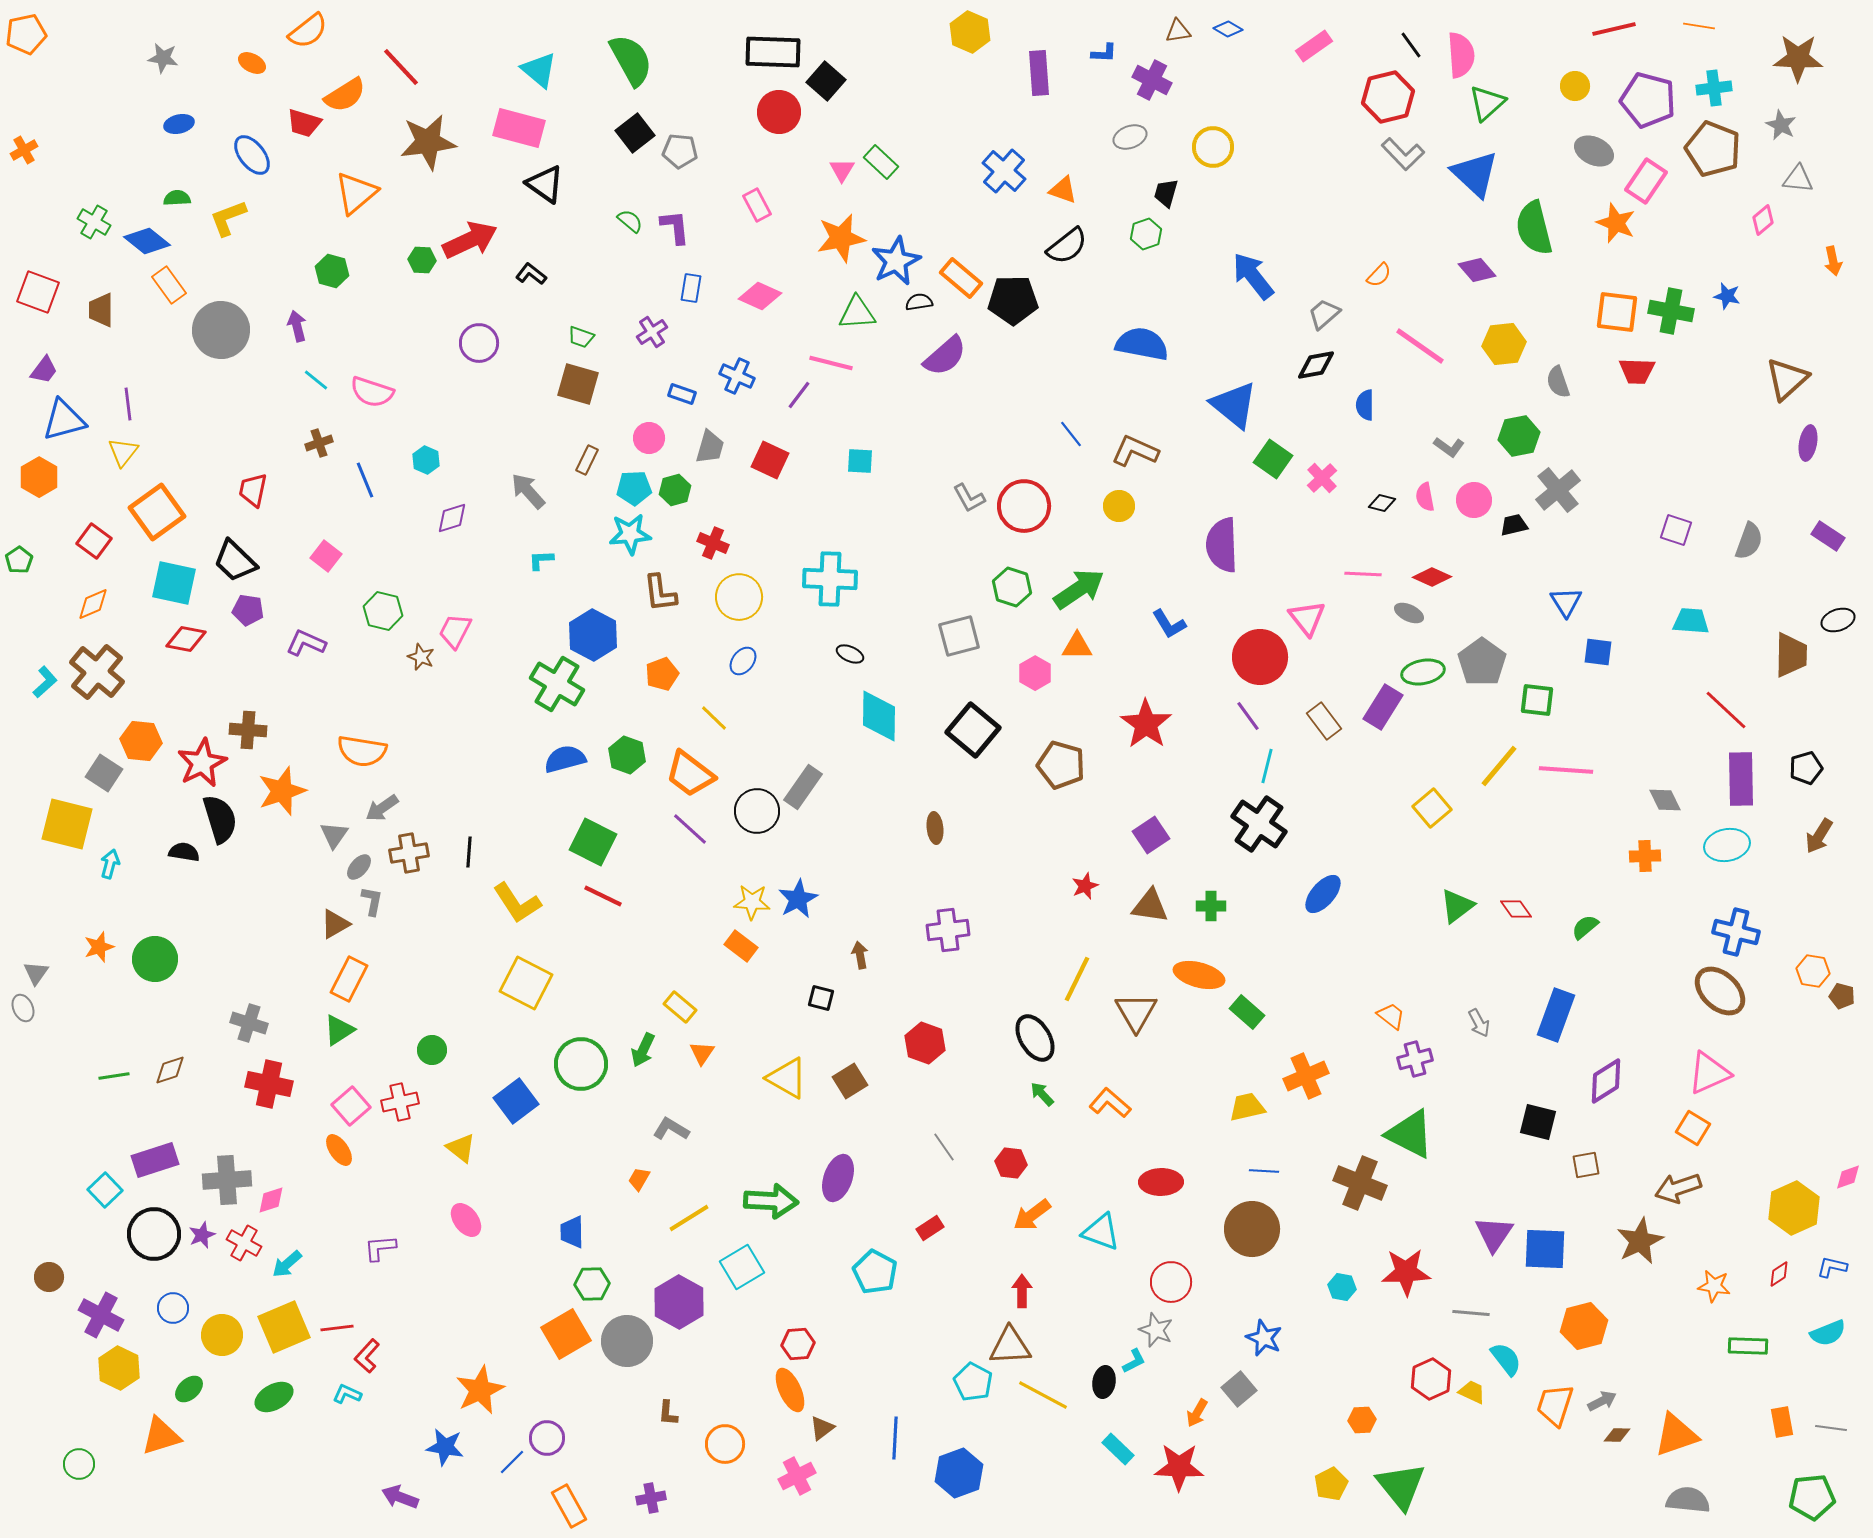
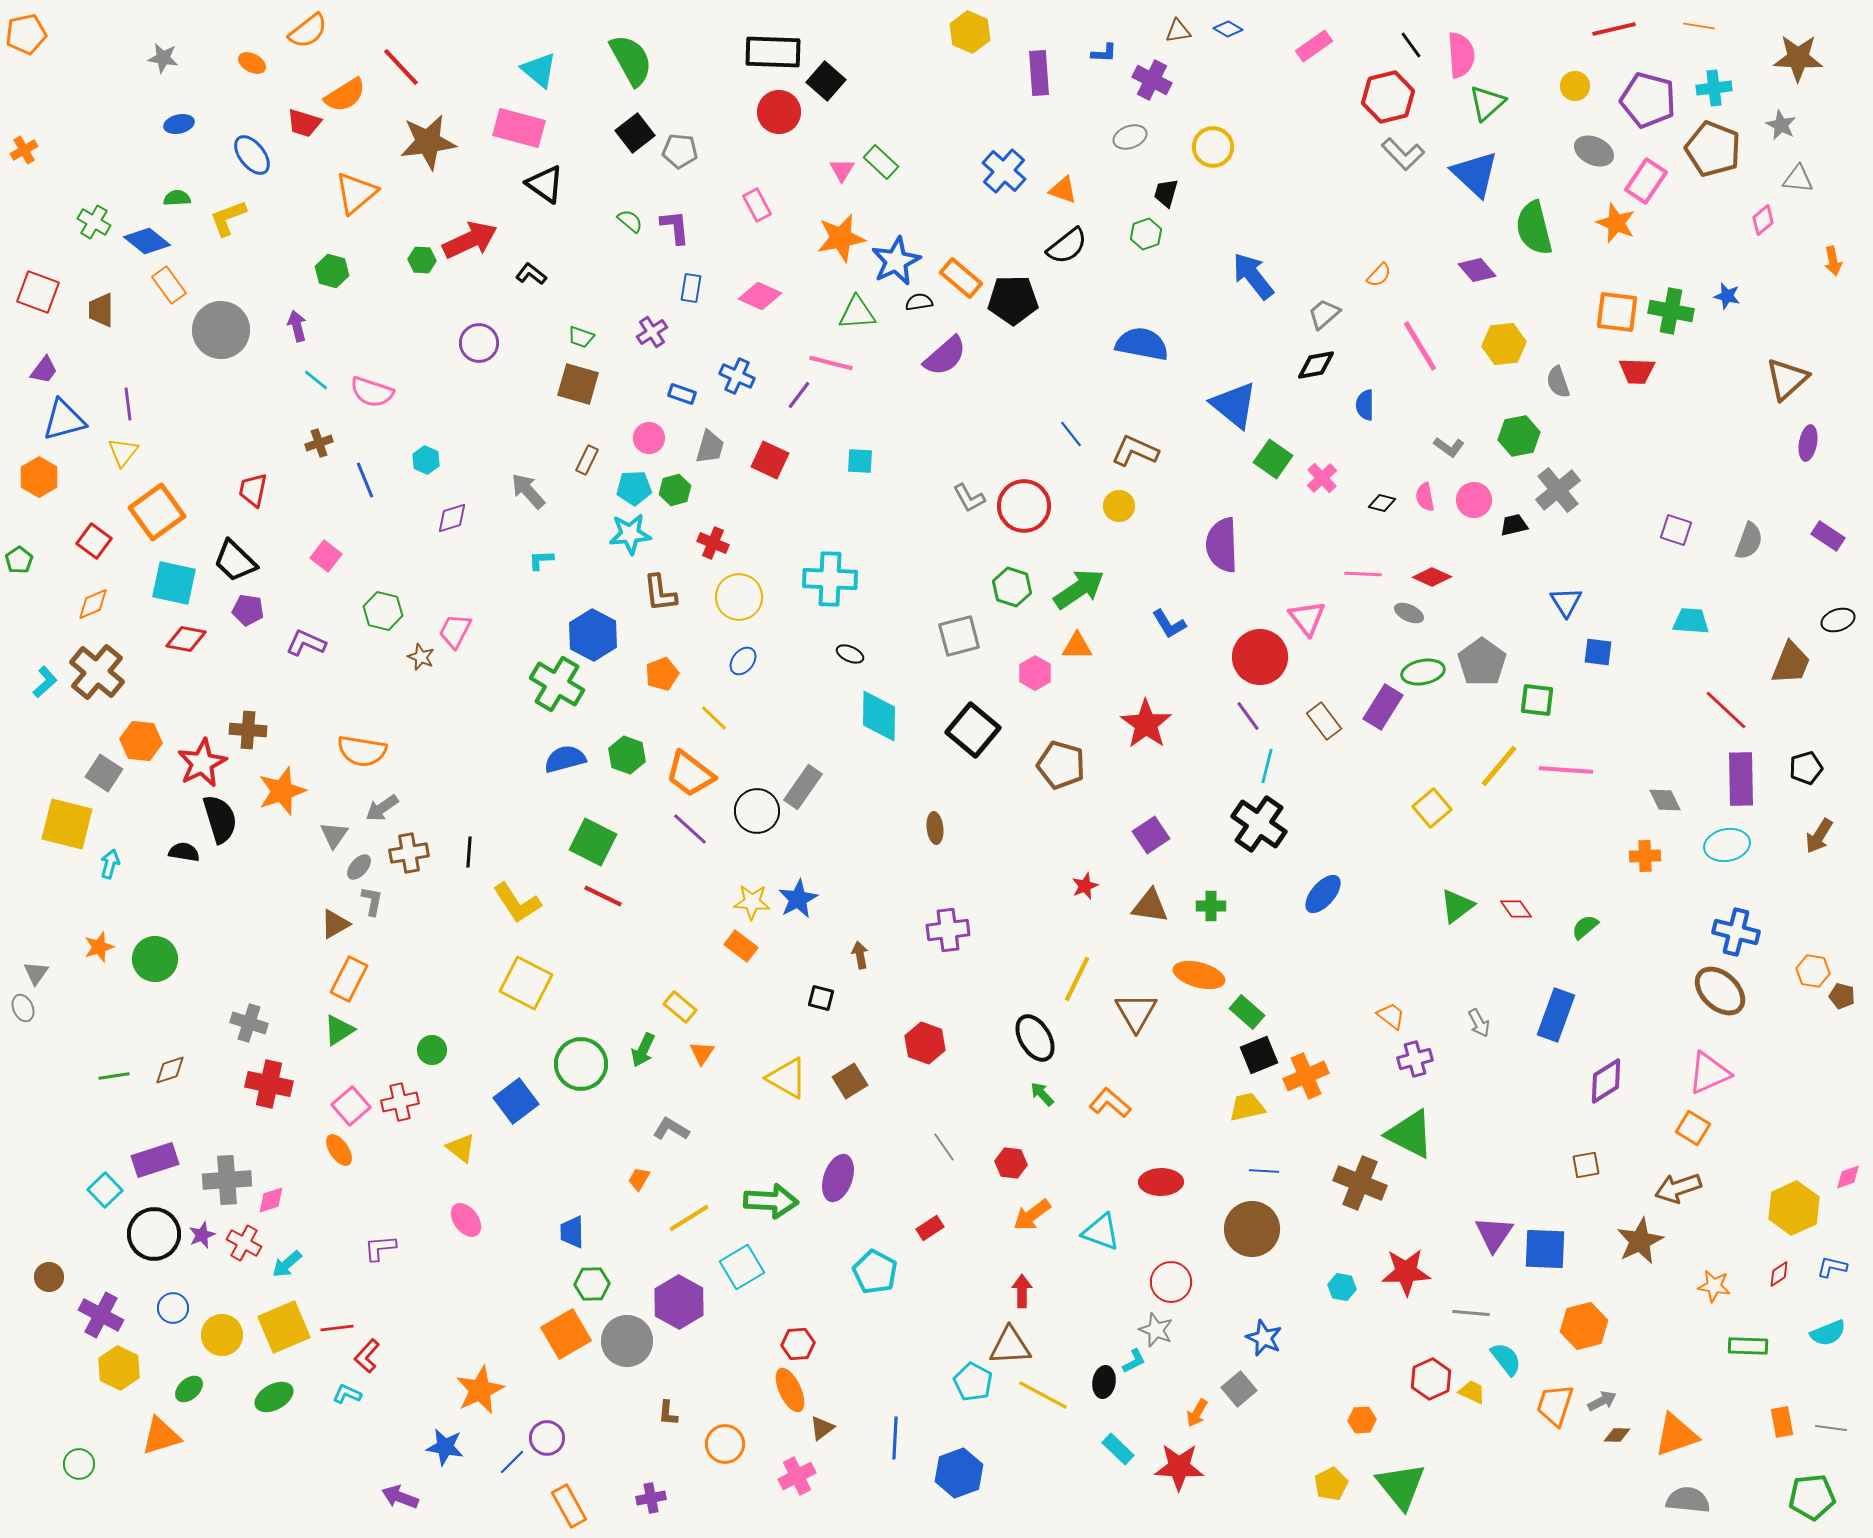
pink line at (1420, 346): rotated 24 degrees clockwise
brown trapezoid at (1791, 655): moved 8 px down; rotated 21 degrees clockwise
black square at (1538, 1122): moved 279 px left, 67 px up; rotated 36 degrees counterclockwise
